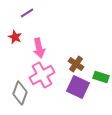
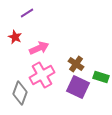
pink arrow: rotated 102 degrees counterclockwise
